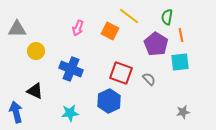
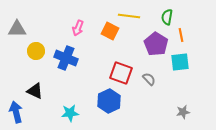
yellow line: rotated 30 degrees counterclockwise
blue cross: moved 5 px left, 11 px up
